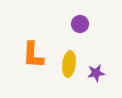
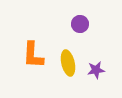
yellow ellipse: moved 1 px left, 1 px up; rotated 20 degrees counterclockwise
purple star: moved 3 px up
